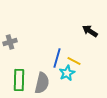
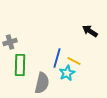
green rectangle: moved 1 px right, 15 px up
